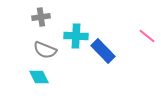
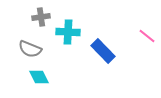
cyan cross: moved 8 px left, 4 px up
gray semicircle: moved 15 px left, 1 px up
